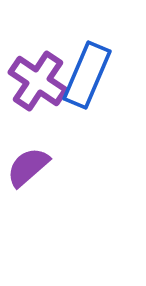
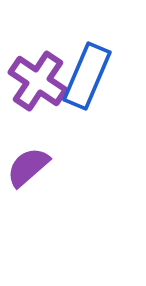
blue rectangle: moved 1 px down
